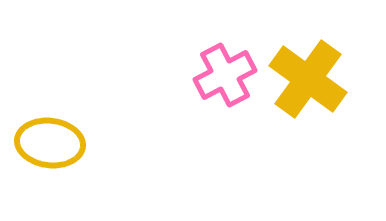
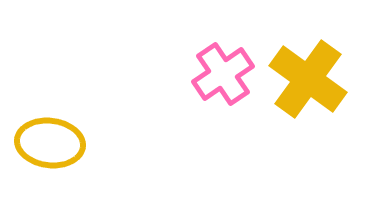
pink cross: moved 2 px left, 1 px up; rotated 6 degrees counterclockwise
